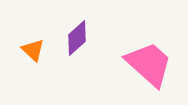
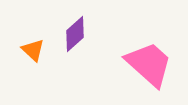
purple diamond: moved 2 px left, 4 px up
